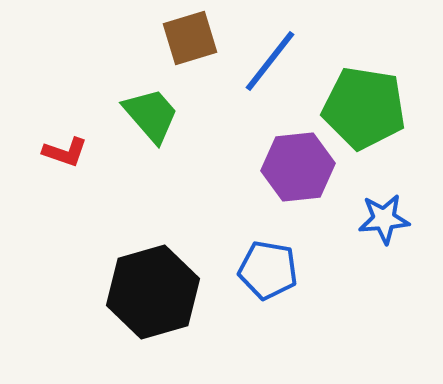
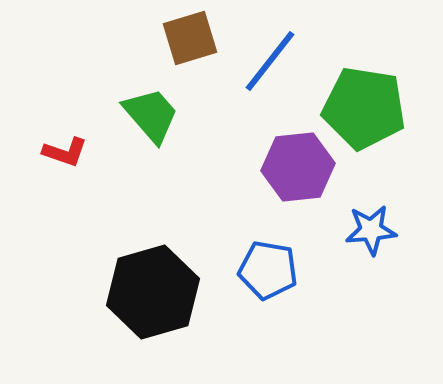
blue star: moved 13 px left, 11 px down
